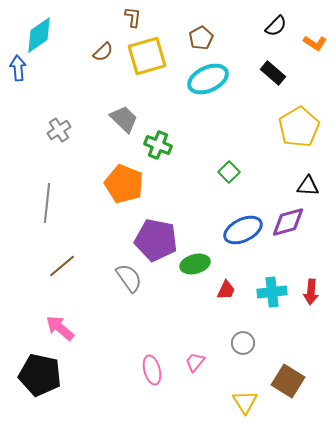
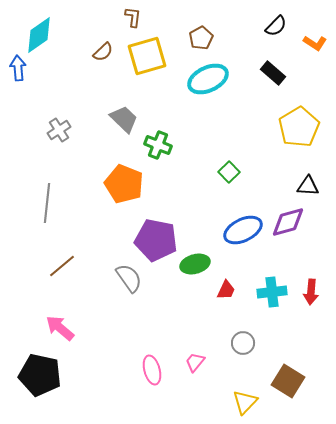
yellow triangle: rotated 16 degrees clockwise
